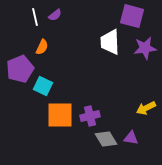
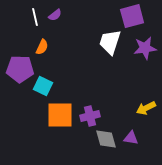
purple square: rotated 30 degrees counterclockwise
white trapezoid: rotated 20 degrees clockwise
purple pentagon: rotated 24 degrees clockwise
gray diamond: rotated 15 degrees clockwise
